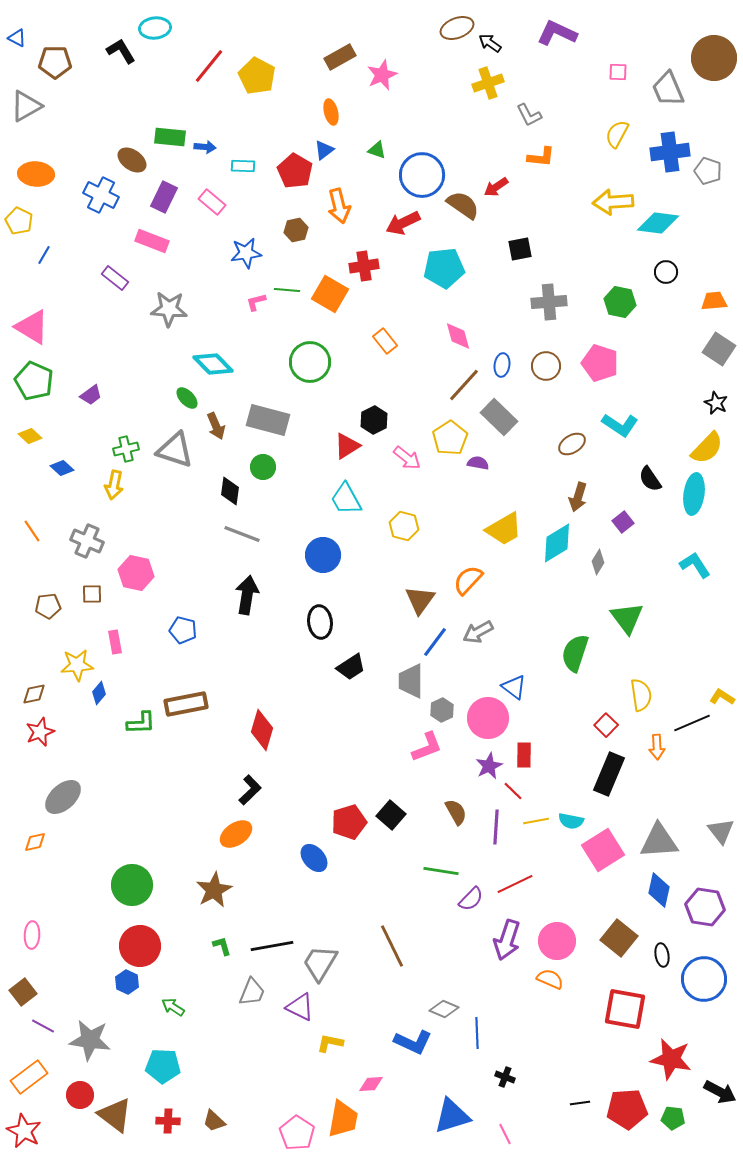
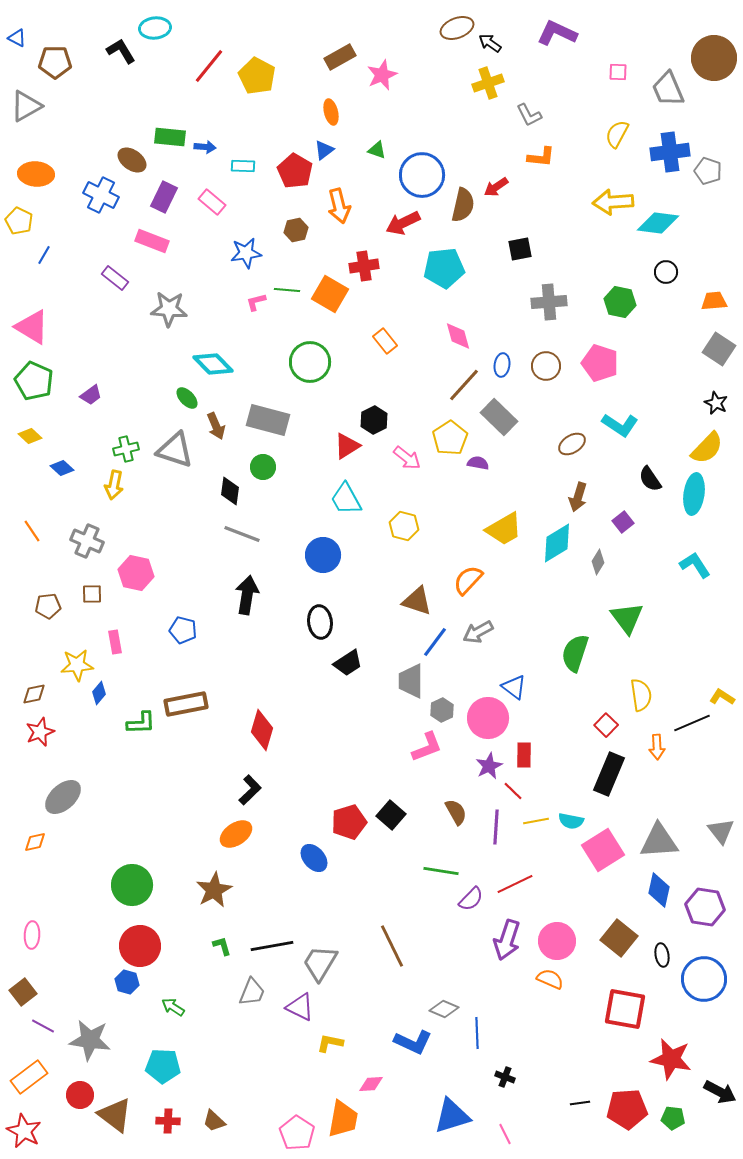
brown semicircle at (463, 205): rotated 68 degrees clockwise
brown triangle at (420, 600): moved 3 px left, 1 px down; rotated 48 degrees counterclockwise
black trapezoid at (351, 667): moved 3 px left, 4 px up
blue hexagon at (127, 982): rotated 10 degrees counterclockwise
